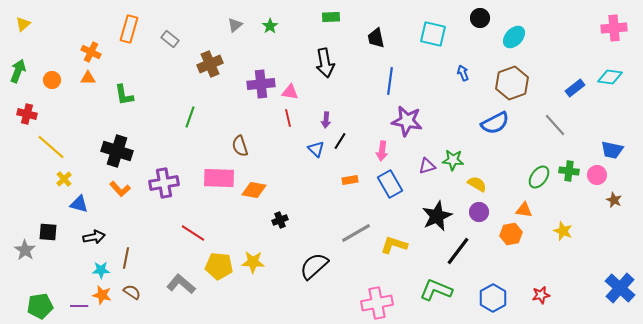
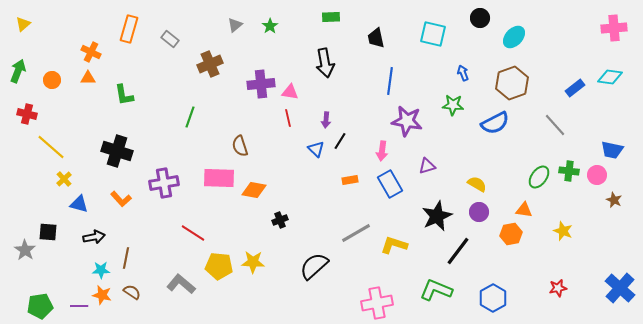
green star at (453, 160): moved 55 px up
orange L-shape at (120, 189): moved 1 px right, 10 px down
red star at (541, 295): moved 17 px right, 7 px up
